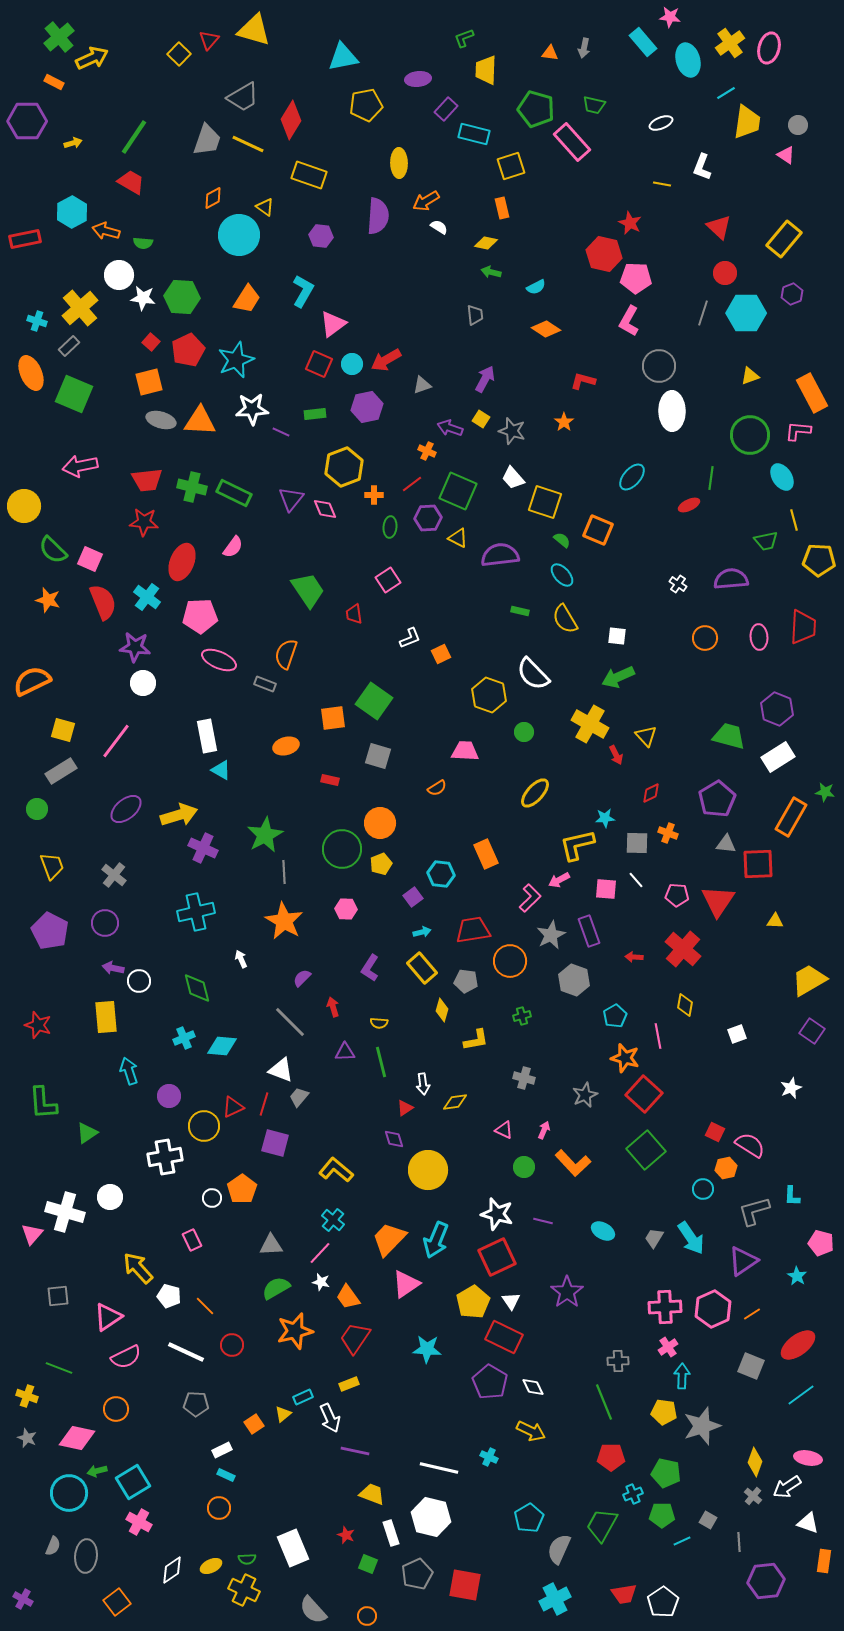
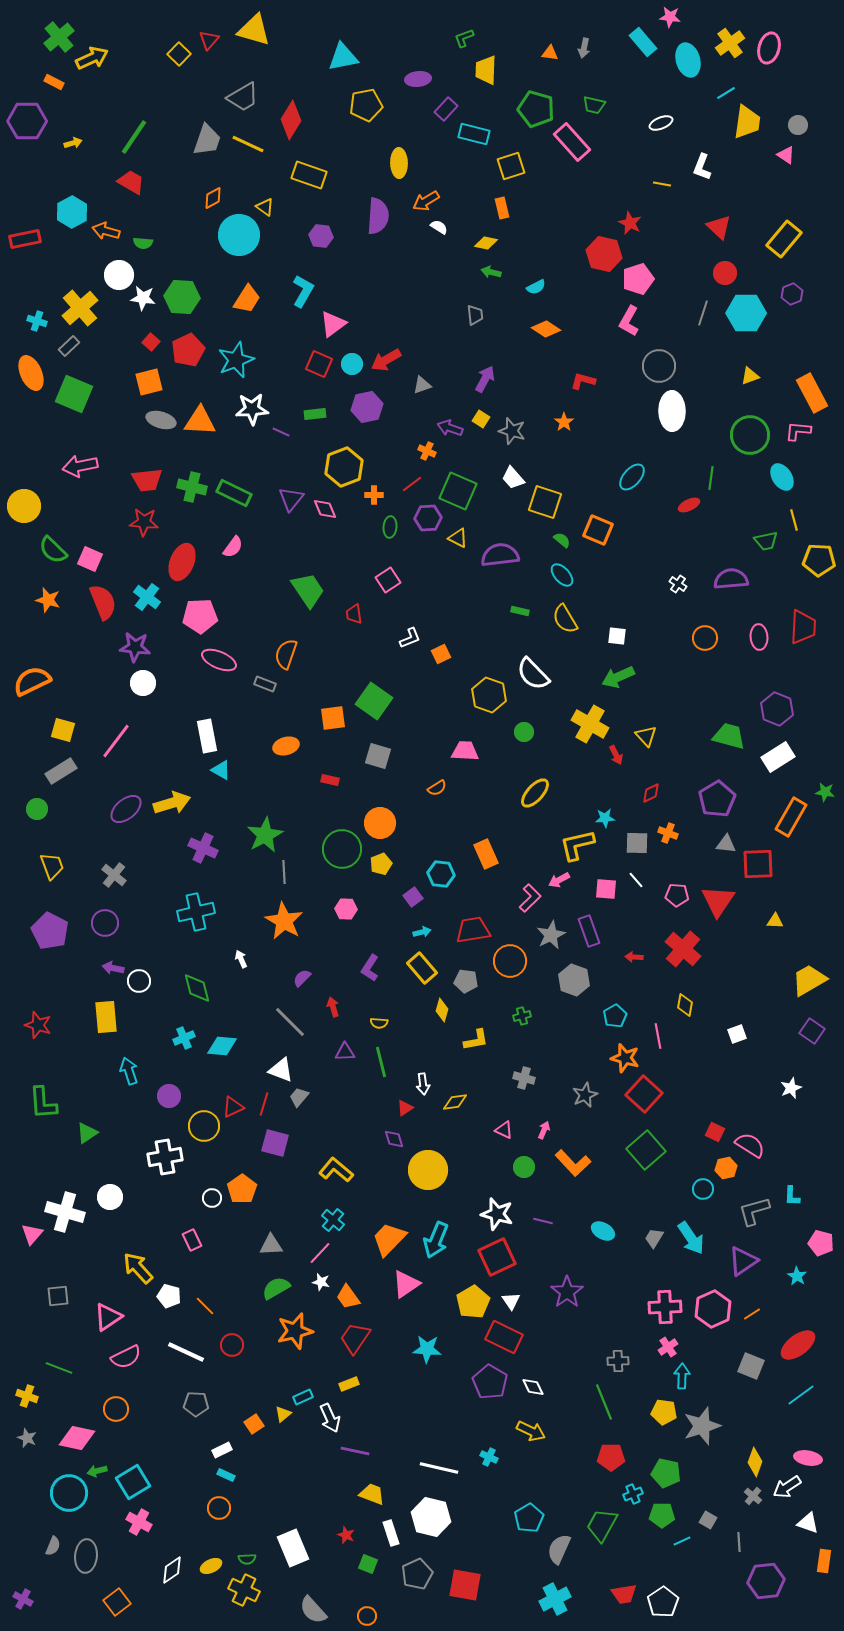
pink pentagon at (636, 278): moved 2 px right, 1 px down; rotated 20 degrees counterclockwise
yellow arrow at (179, 815): moved 7 px left, 12 px up
